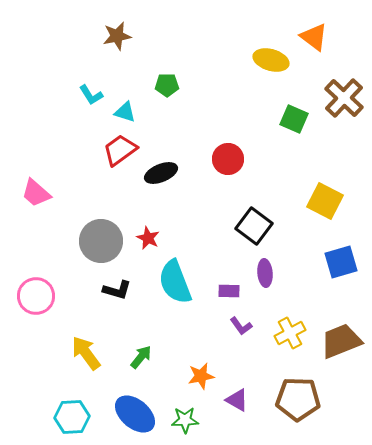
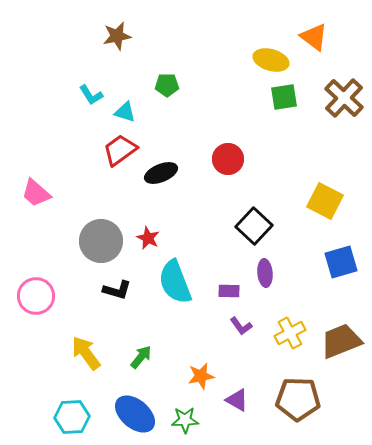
green square: moved 10 px left, 22 px up; rotated 32 degrees counterclockwise
black square: rotated 6 degrees clockwise
